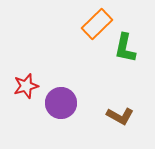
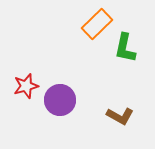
purple circle: moved 1 px left, 3 px up
